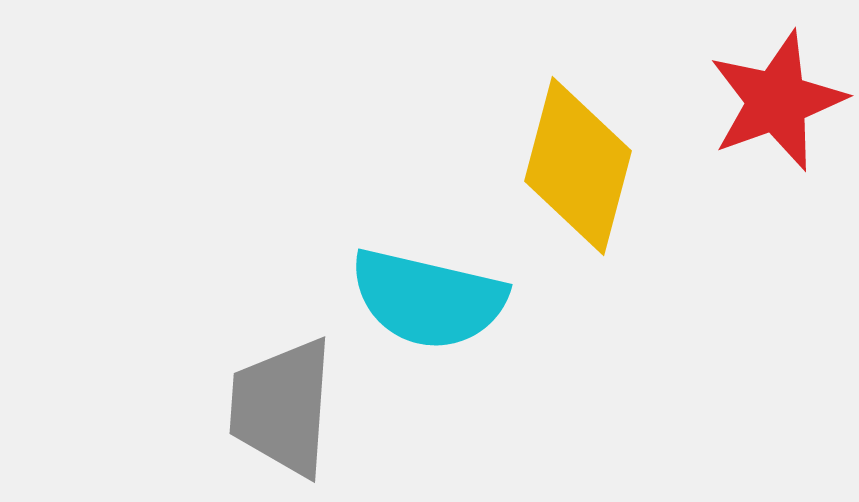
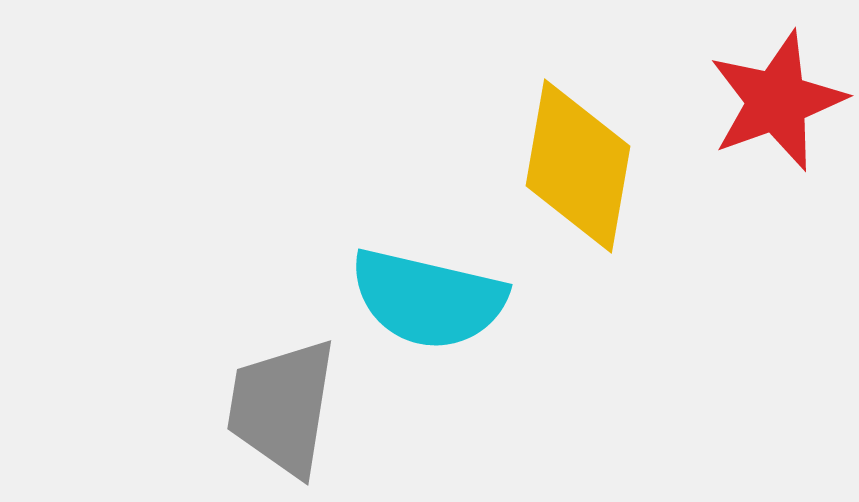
yellow diamond: rotated 5 degrees counterclockwise
gray trapezoid: rotated 5 degrees clockwise
